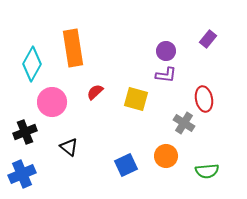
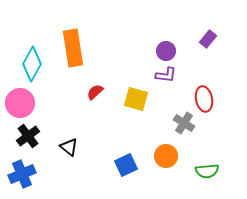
pink circle: moved 32 px left, 1 px down
black cross: moved 3 px right, 4 px down; rotated 15 degrees counterclockwise
